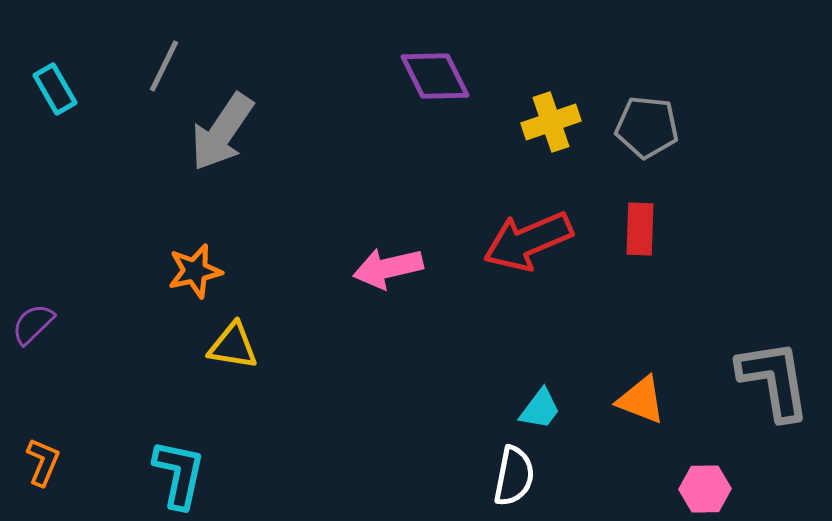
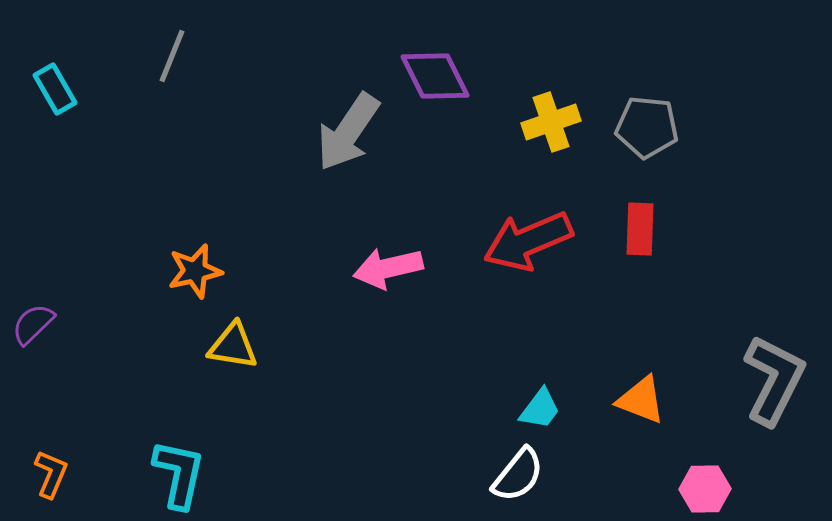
gray line: moved 8 px right, 10 px up; rotated 4 degrees counterclockwise
gray arrow: moved 126 px right
gray L-shape: rotated 36 degrees clockwise
orange L-shape: moved 8 px right, 12 px down
white semicircle: moved 4 px right, 1 px up; rotated 28 degrees clockwise
